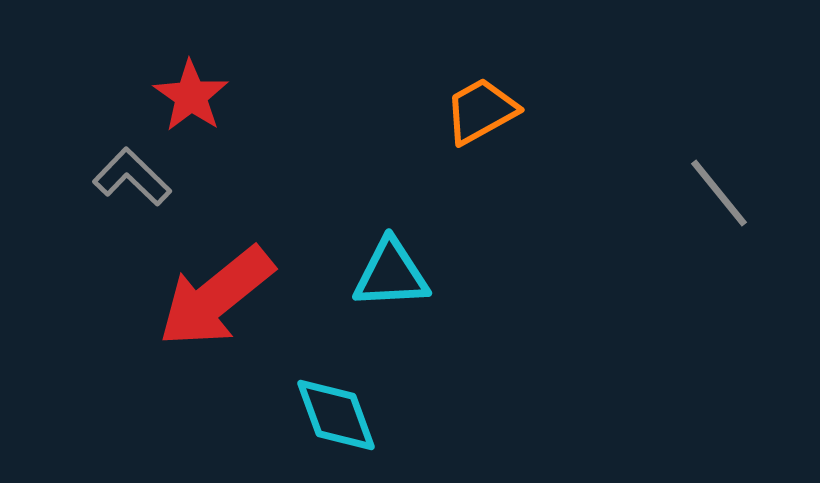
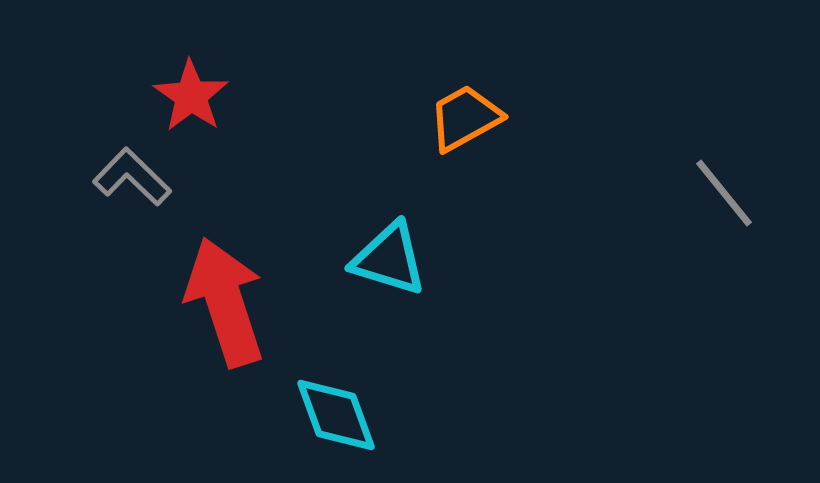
orange trapezoid: moved 16 px left, 7 px down
gray line: moved 5 px right
cyan triangle: moved 2 px left, 15 px up; rotated 20 degrees clockwise
red arrow: moved 9 px right, 5 px down; rotated 111 degrees clockwise
